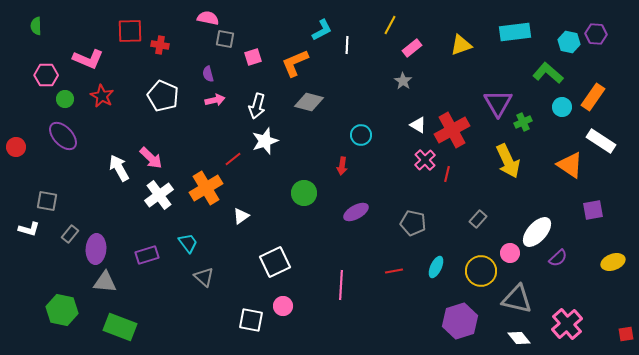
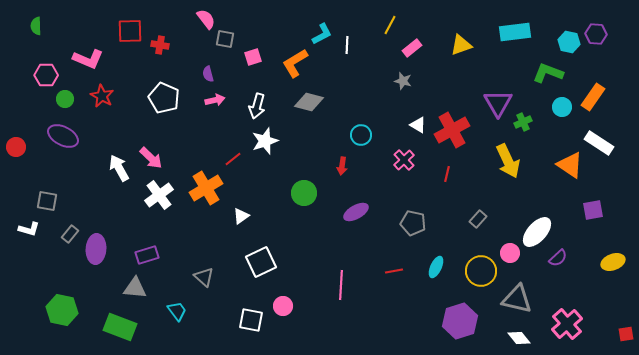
pink semicircle at (208, 18): moved 2 px left, 1 px down; rotated 40 degrees clockwise
cyan L-shape at (322, 30): moved 4 px down
orange L-shape at (295, 63): rotated 8 degrees counterclockwise
green L-shape at (548, 73): rotated 20 degrees counterclockwise
gray star at (403, 81): rotated 18 degrees counterclockwise
white pentagon at (163, 96): moved 1 px right, 2 px down
purple ellipse at (63, 136): rotated 20 degrees counterclockwise
white rectangle at (601, 141): moved 2 px left, 2 px down
pink cross at (425, 160): moved 21 px left
cyan trapezoid at (188, 243): moved 11 px left, 68 px down
white square at (275, 262): moved 14 px left
gray triangle at (105, 282): moved 30 px right, 6 px down
